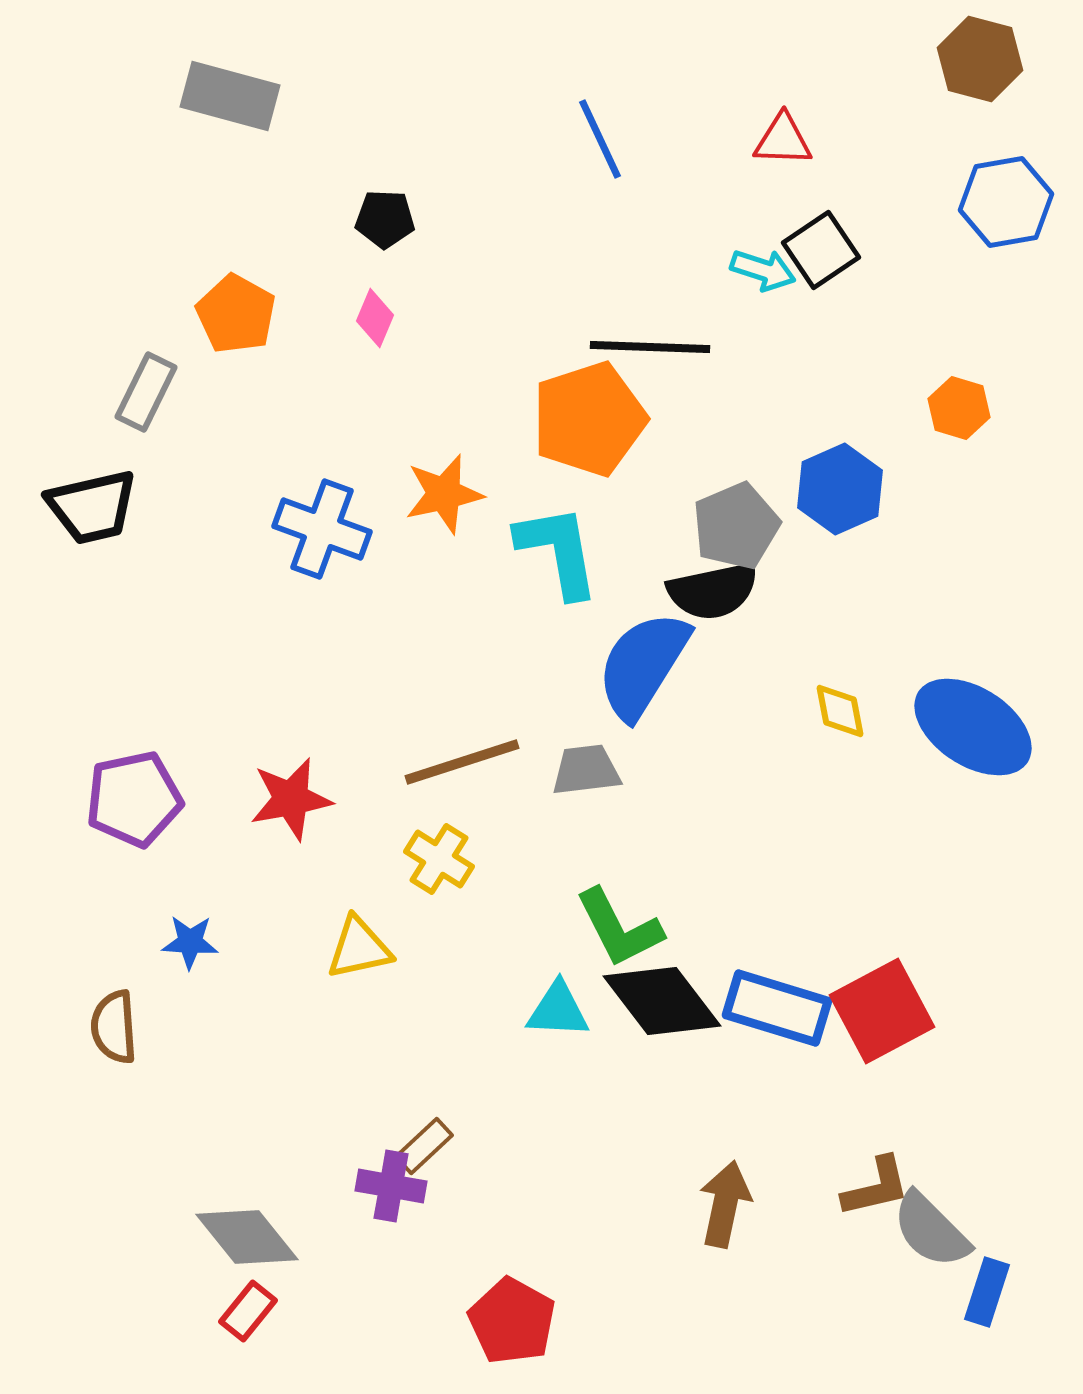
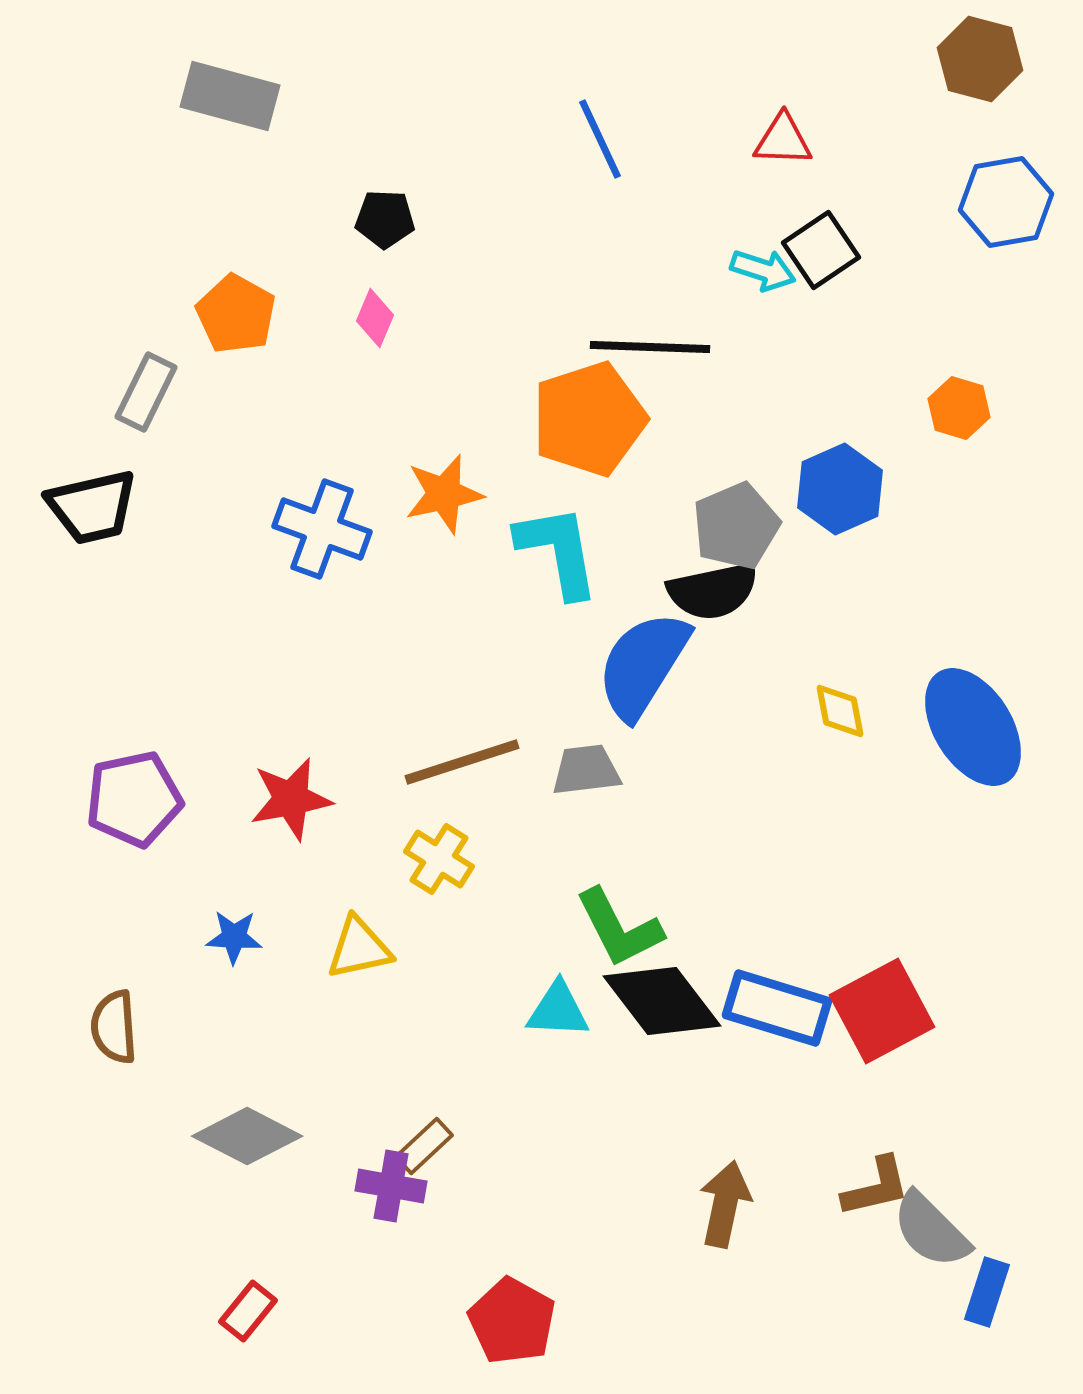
blue ellipse at (973, 727): rotated 25 degrees clockwise
blue star at (190, 942): moved 44 px right, 5 px up
gray diamond at (247, 1237): moved 101 px up; rotated 24 degrees counterclockwise
